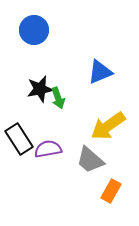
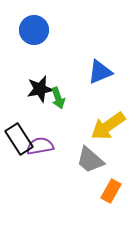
purple semicircle: moved 8 px left, 3 px up
